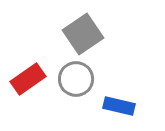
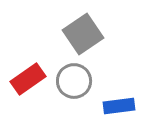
gray circle: moved 2 px left, 2 px down
blue rectangle: rotated 20 degrees counterclockwise
